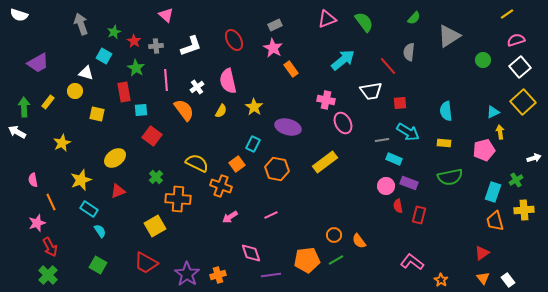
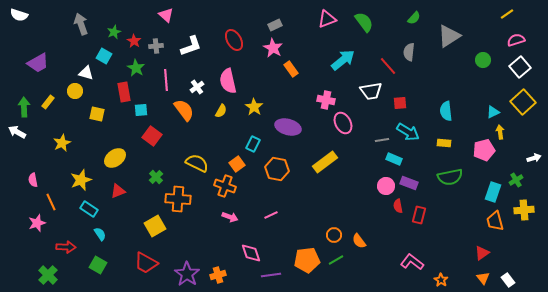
orange cross at (221, 186): moved 4 px right
pink arrow at (230, 217): rotated 126 degrees counterclockwise
cyan semicircle at (100, 231): moved 3 px down
red arrow at (50, 247): moved 16 px right; rotated 60 degrees counterclockwise
